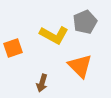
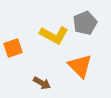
gray pentagon: moved 1 px down
brown arrow: rotated 78 degrees counterclockwise
